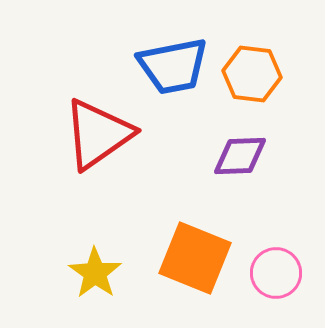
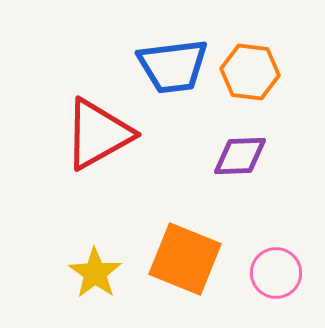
blue trapezoid: rotated 4 degrees clockwise
orange hexagon: moved 2 px left, 2 px up
red triangle: rotated 6 degrees clockwise
orange square: moved 10 px left, 1 px down
